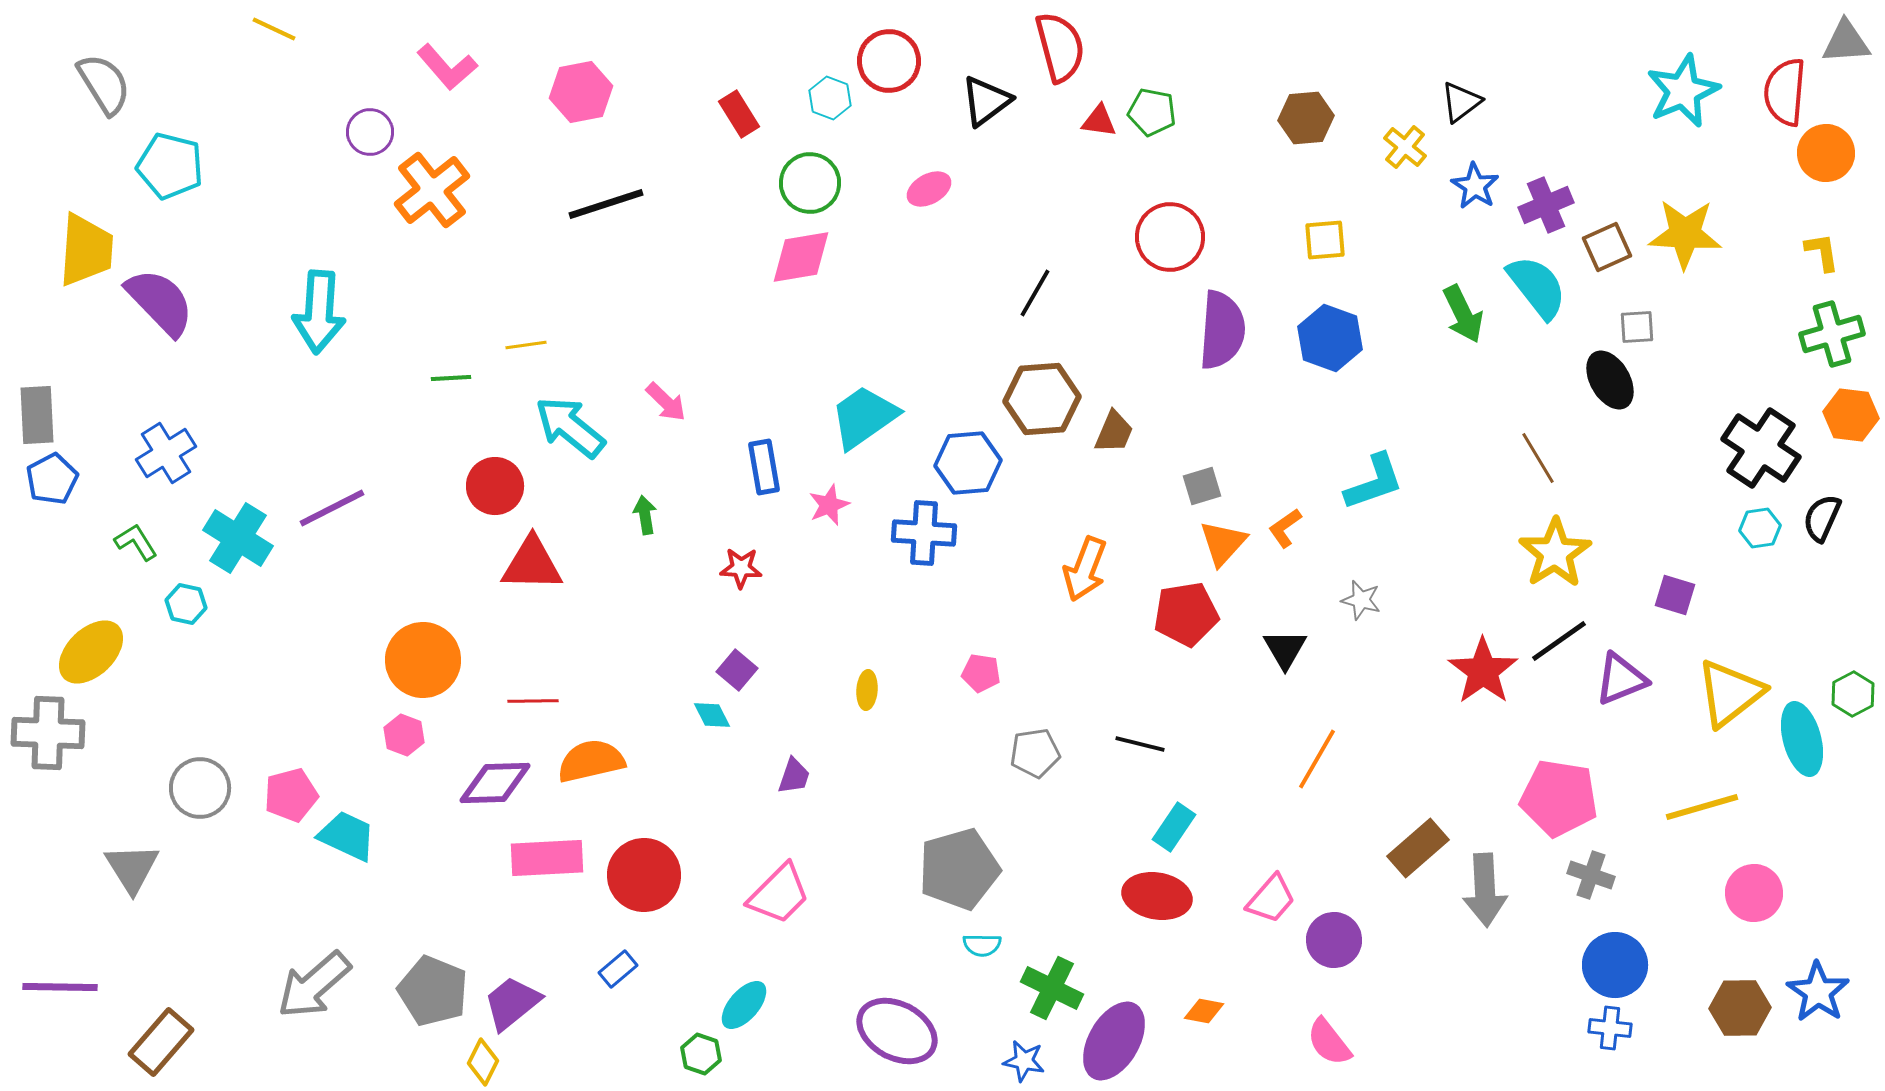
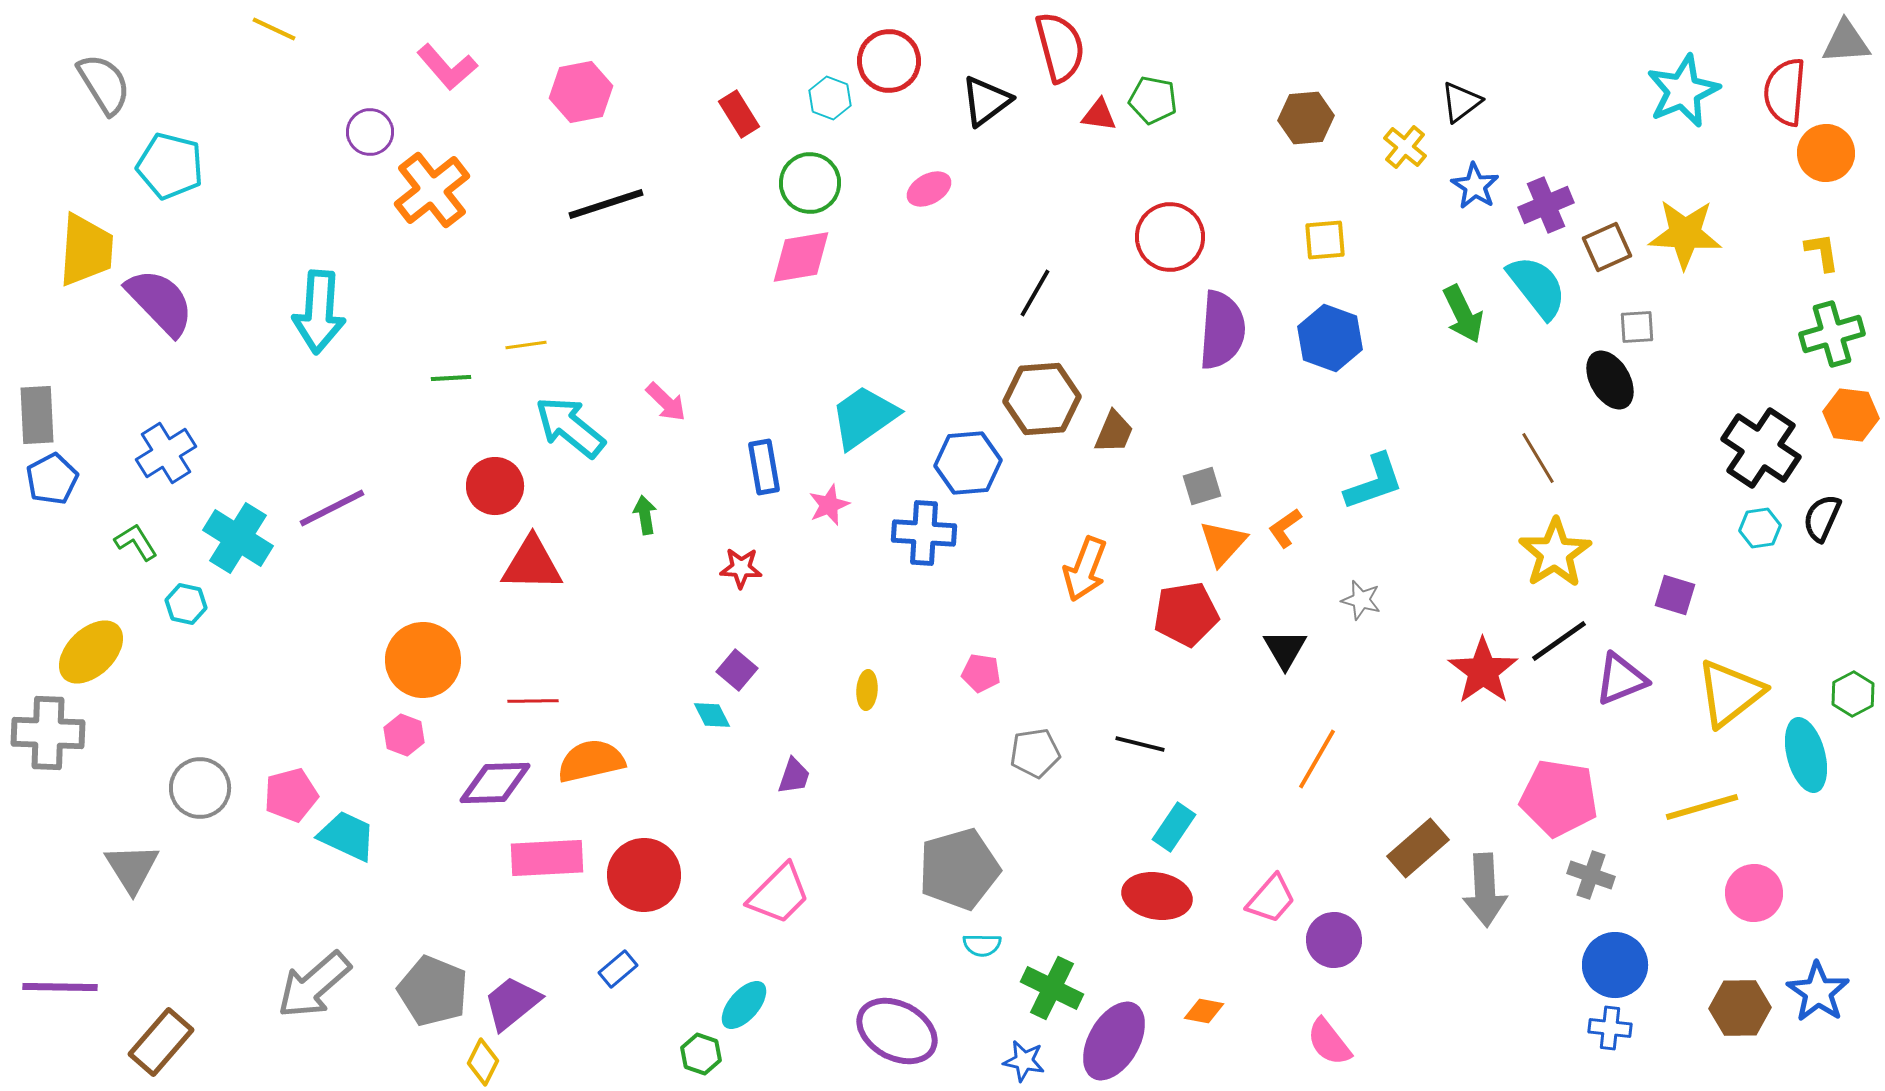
green pentagon at (1152, 112): moved 1 px right, 12 px up
red triangle at (1099, 121): moved 6 px up
cyan ellipse at (1802, 739): moved 4 px right, 16 px down
